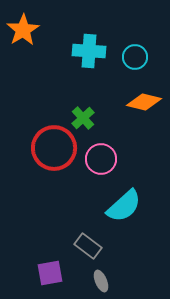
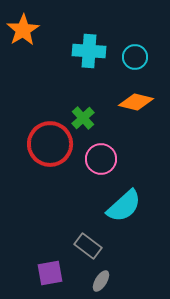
orange diamond: moved 8 px left
red circle: moved 4 px left, 4 px up
gray ellipse: rotated 55 degrees clockwise
